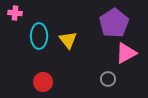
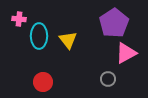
pink cross: moved 4 px right, 6 px down
